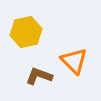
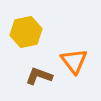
orange triangle: rotated 8 degrees clockwise
